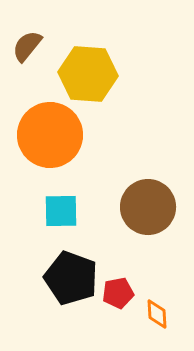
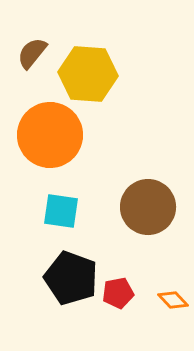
brown semicircle: moved 5 px right, 7 px down
cyan square: rotated 9 degrees clockwise
orange diamond: moved 16 px right, 14 px up; rotated 40 degrees counterclockwise
